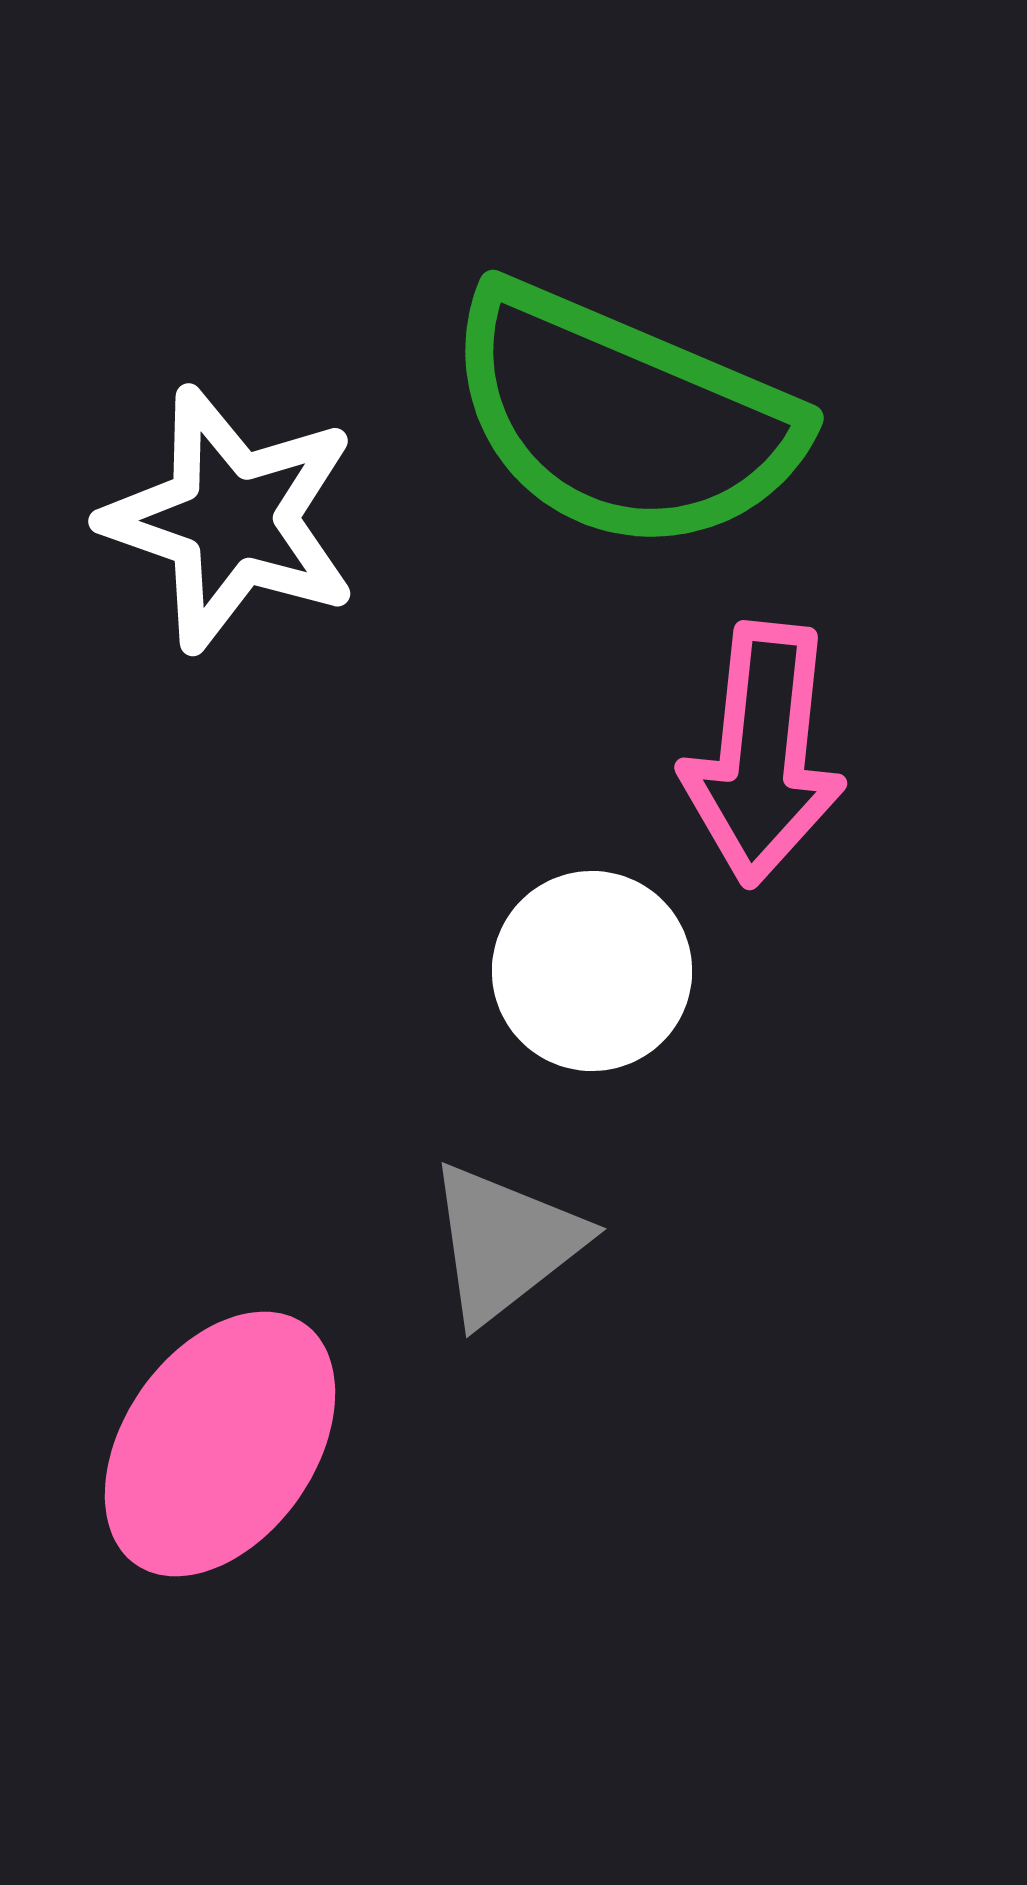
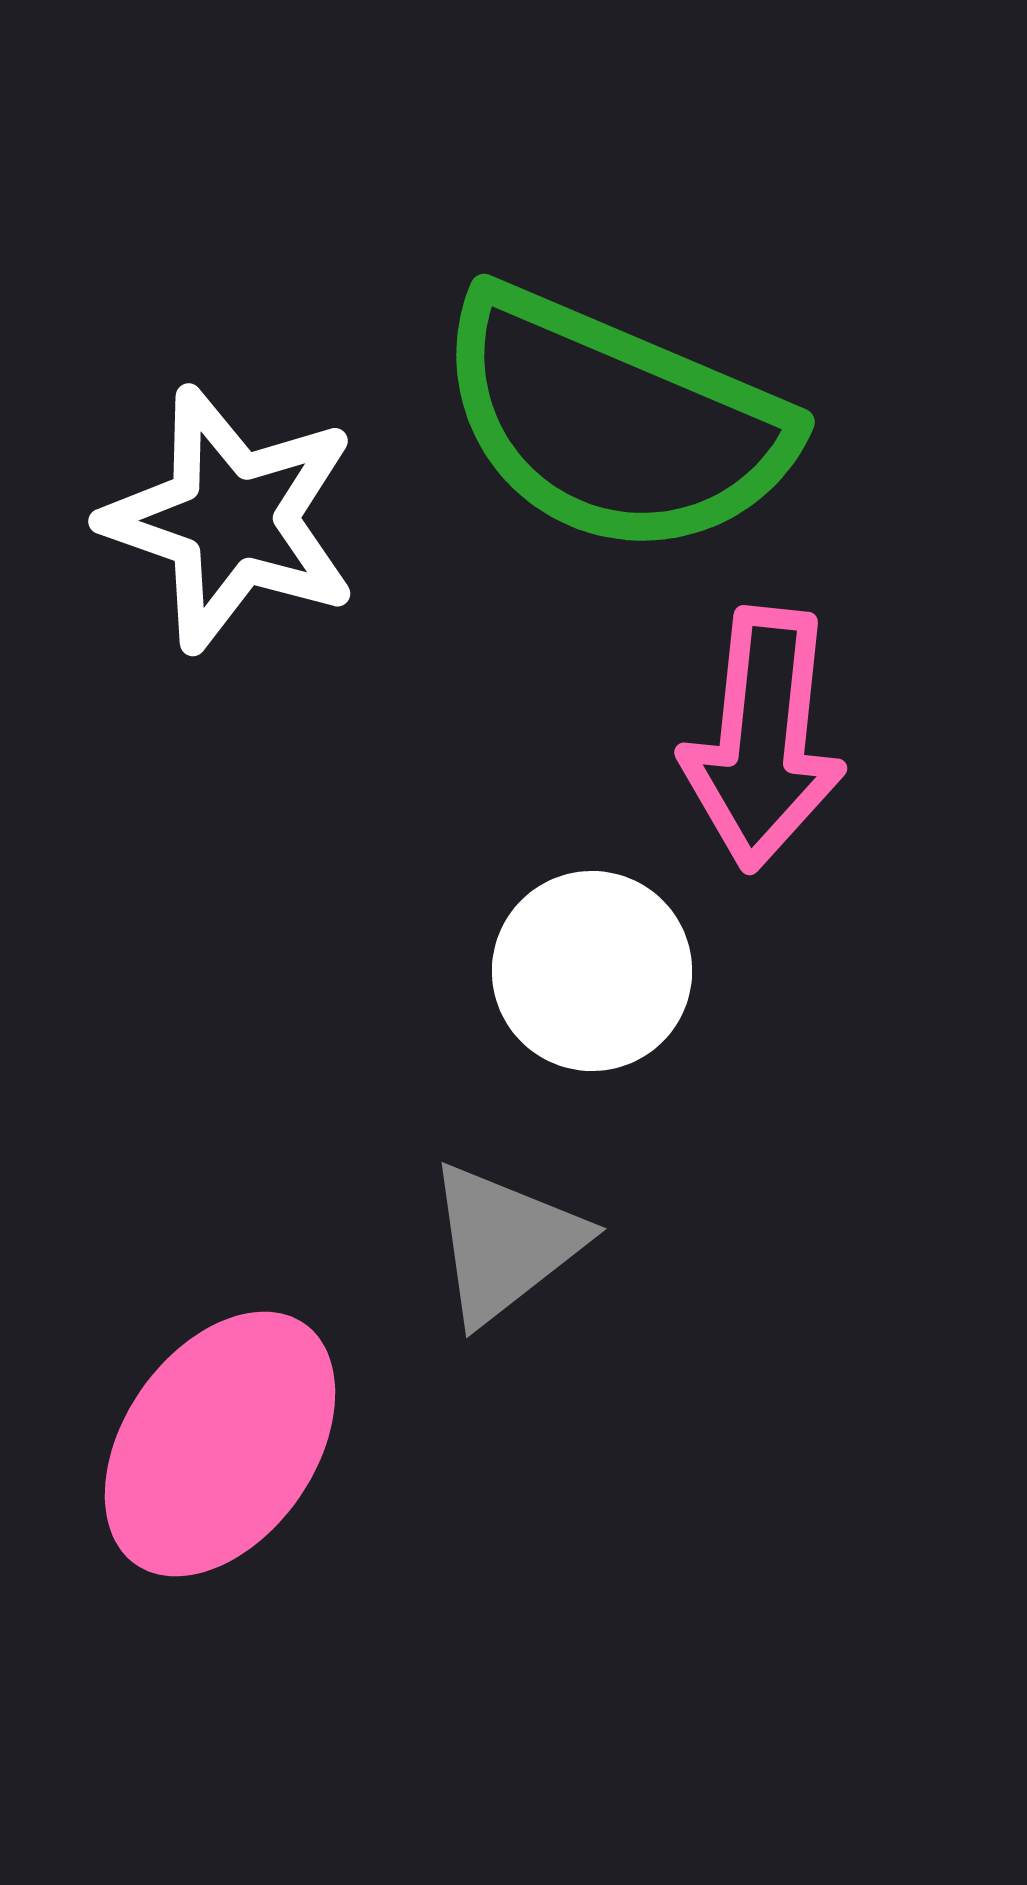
green semicircle: moved 9 px left, 4 px down
pink arrow: moved 15 px up
